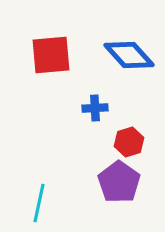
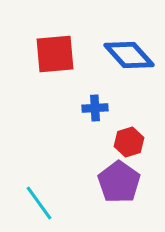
red square: moved 4 px right, 1 px up
cyan line: rotated 48 degrees counterclockwise
